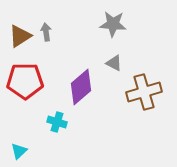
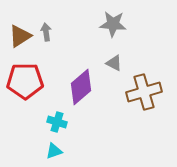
cyan triangle: moved 35 px right; rotated 24 degrees clockwise
